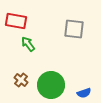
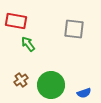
brown cross: rotated 16 degrees clockwise
